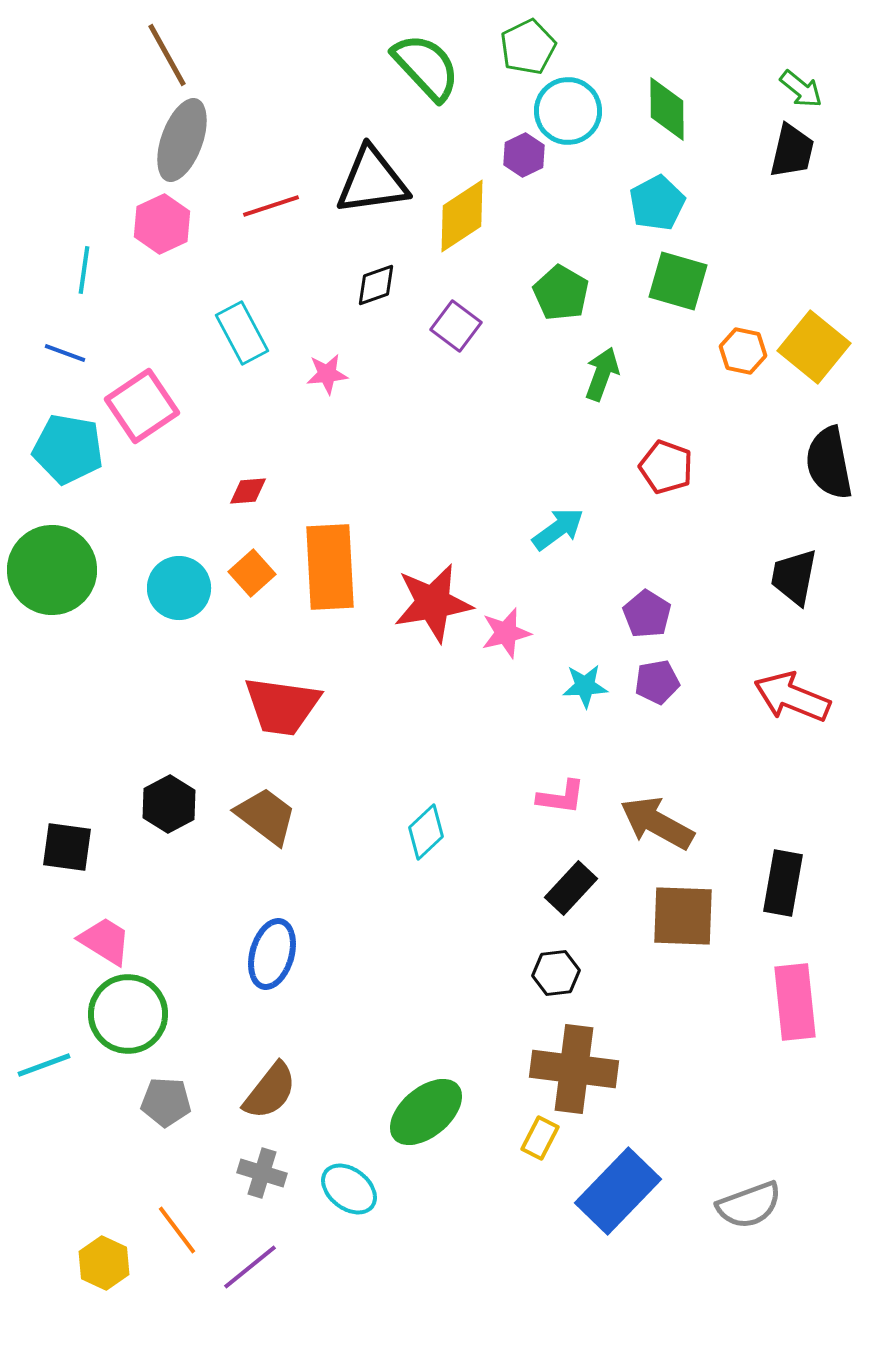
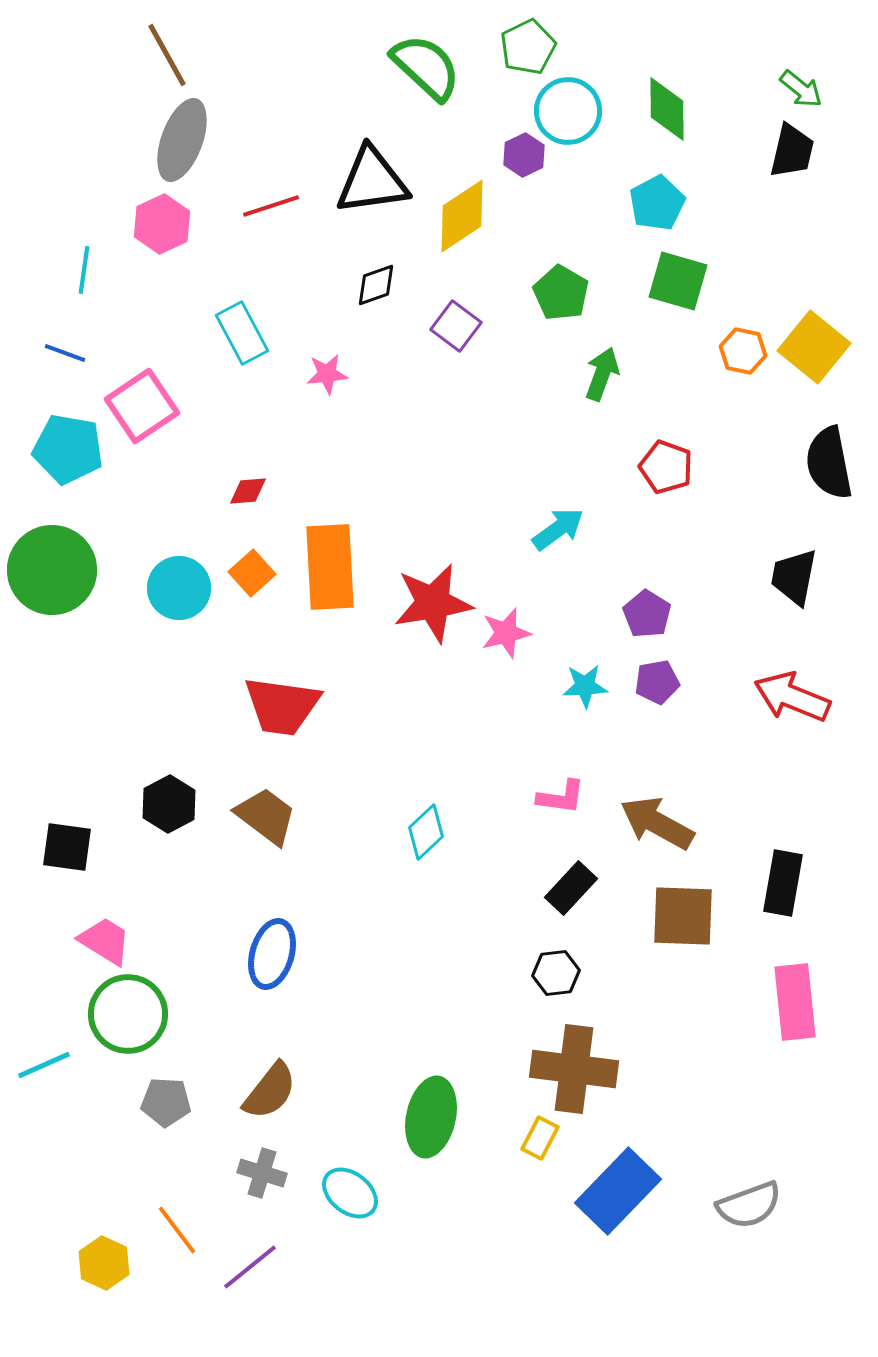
green semicircle at (426, 67): rotated 4 degrees counterclockwise
cyan line at (44, 1065): rotated 4 degrees counterclockwise
green ellipse at (426, 1112): moved 5 px right, 5 px down; rotated 38 degrees counterclockwise
cyan ellipse at (349, 1189): moved 1 px right, 4 px down
